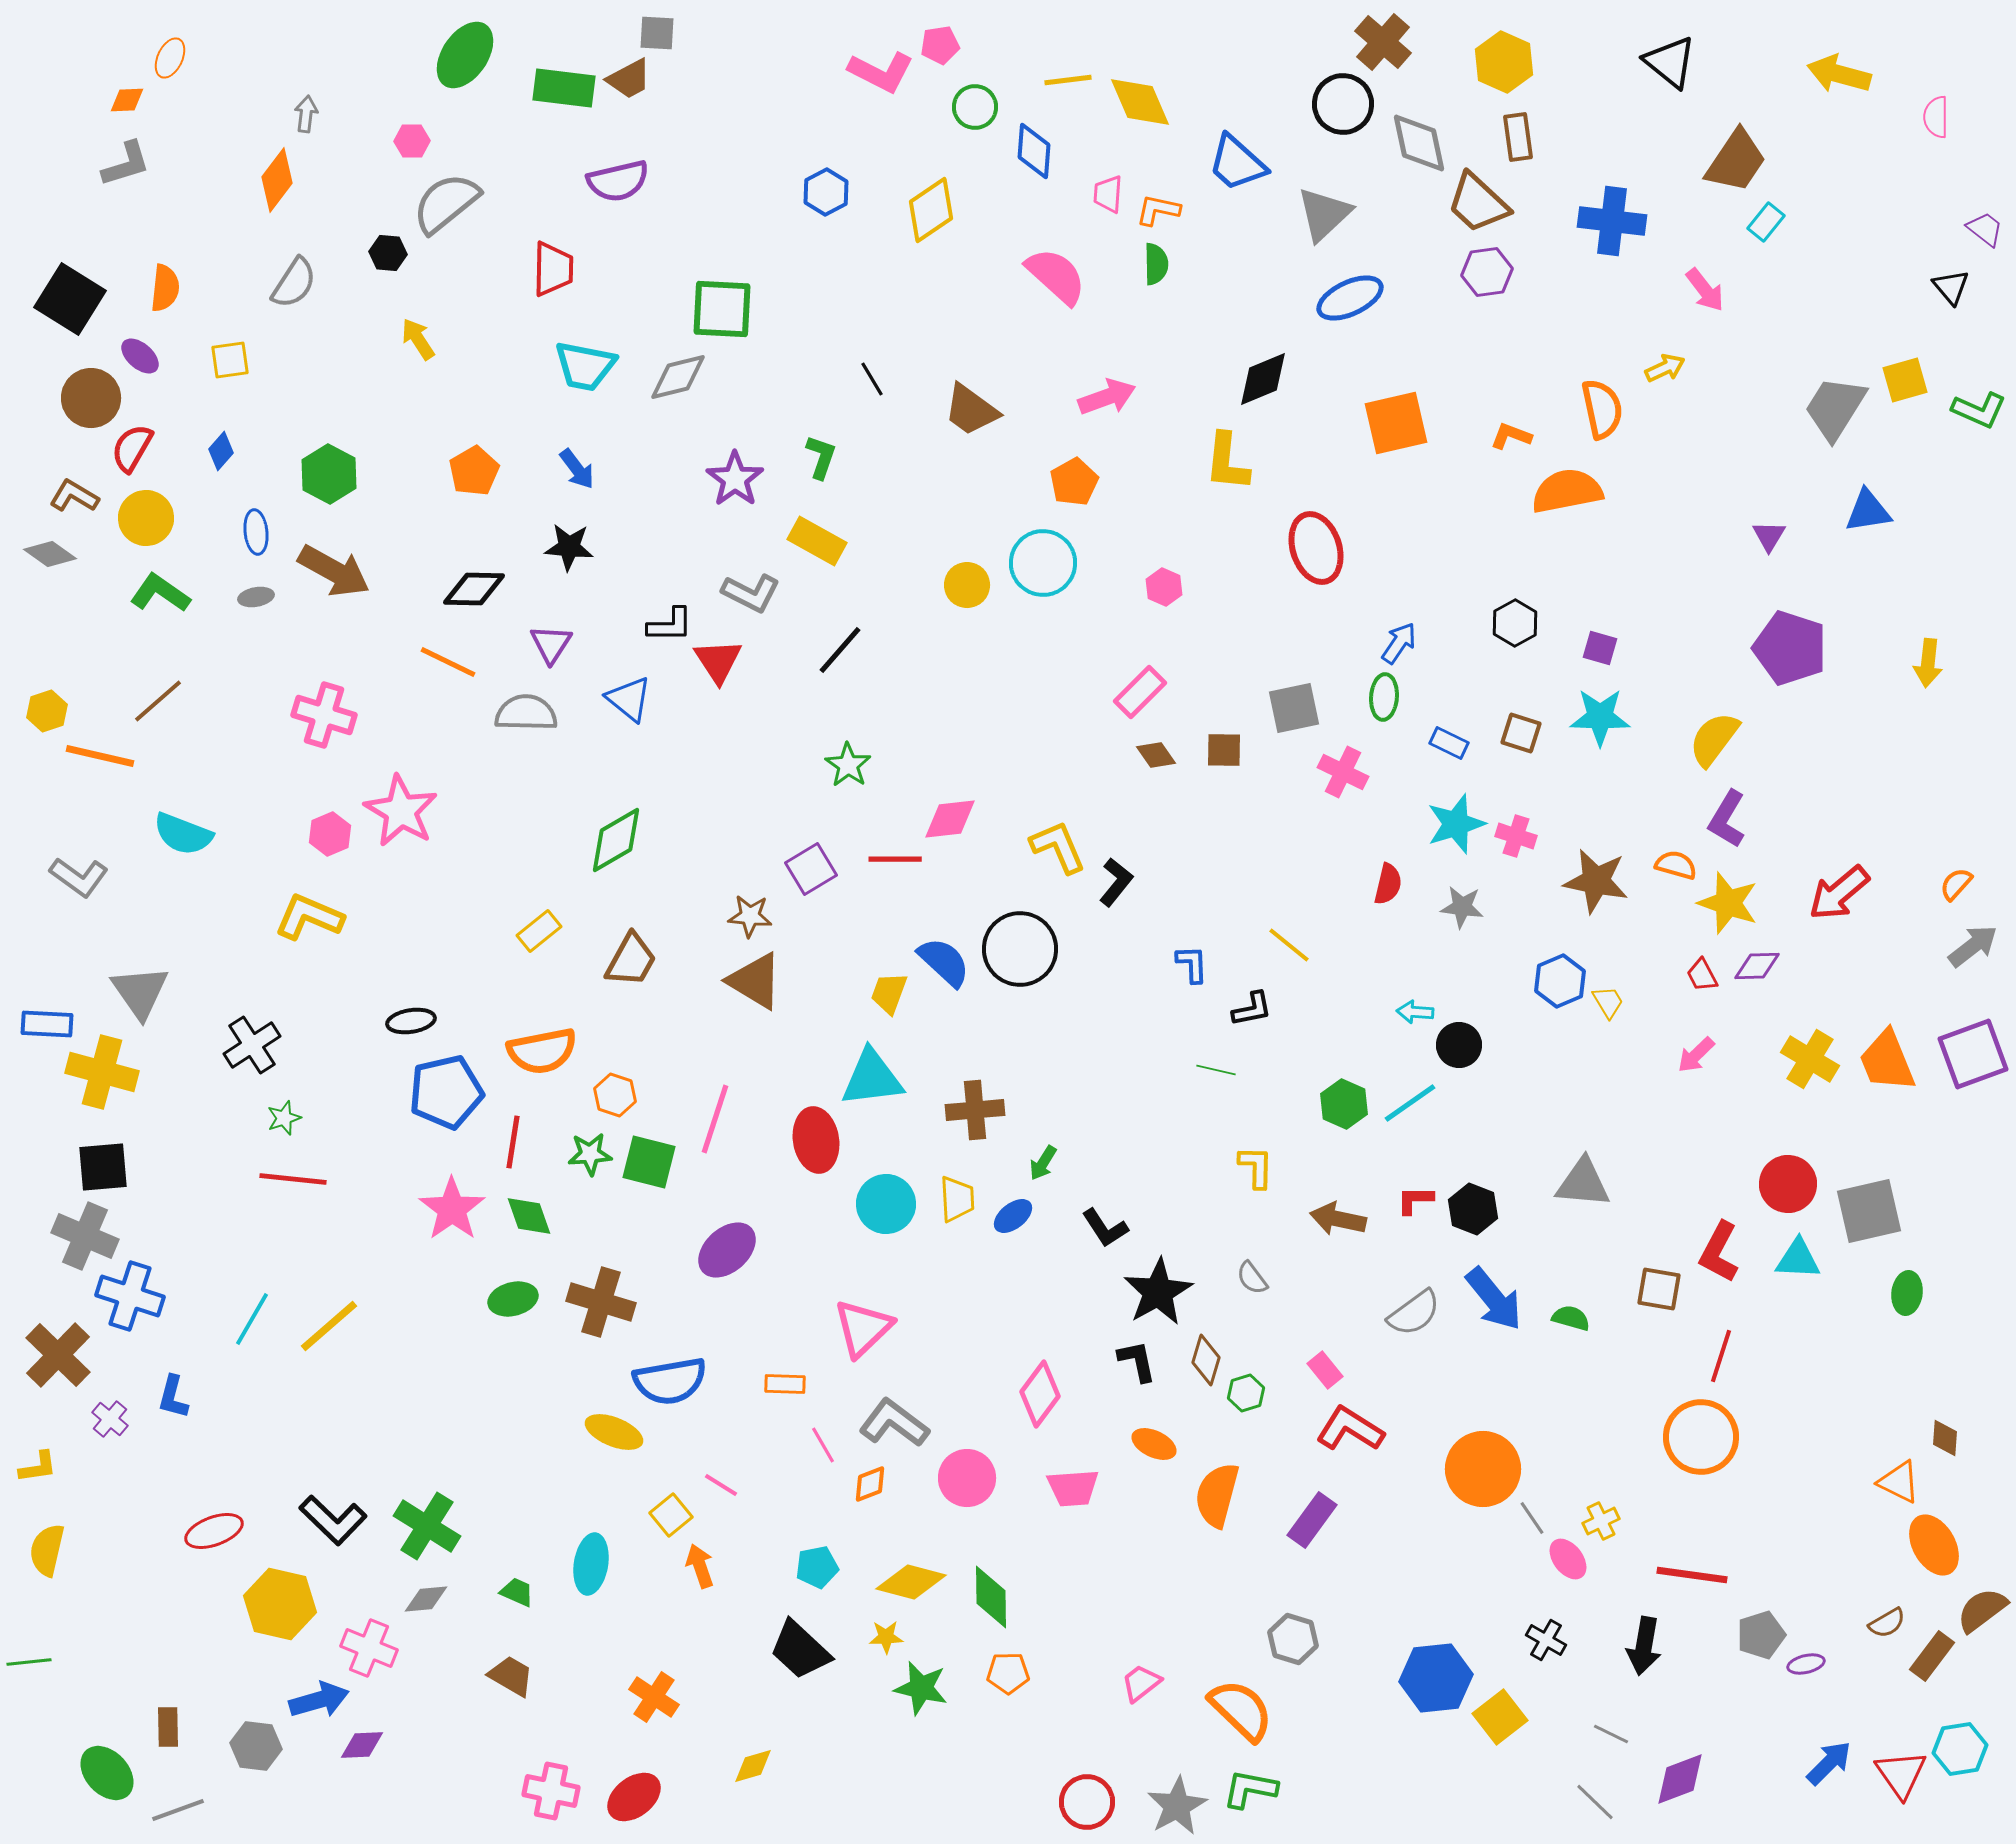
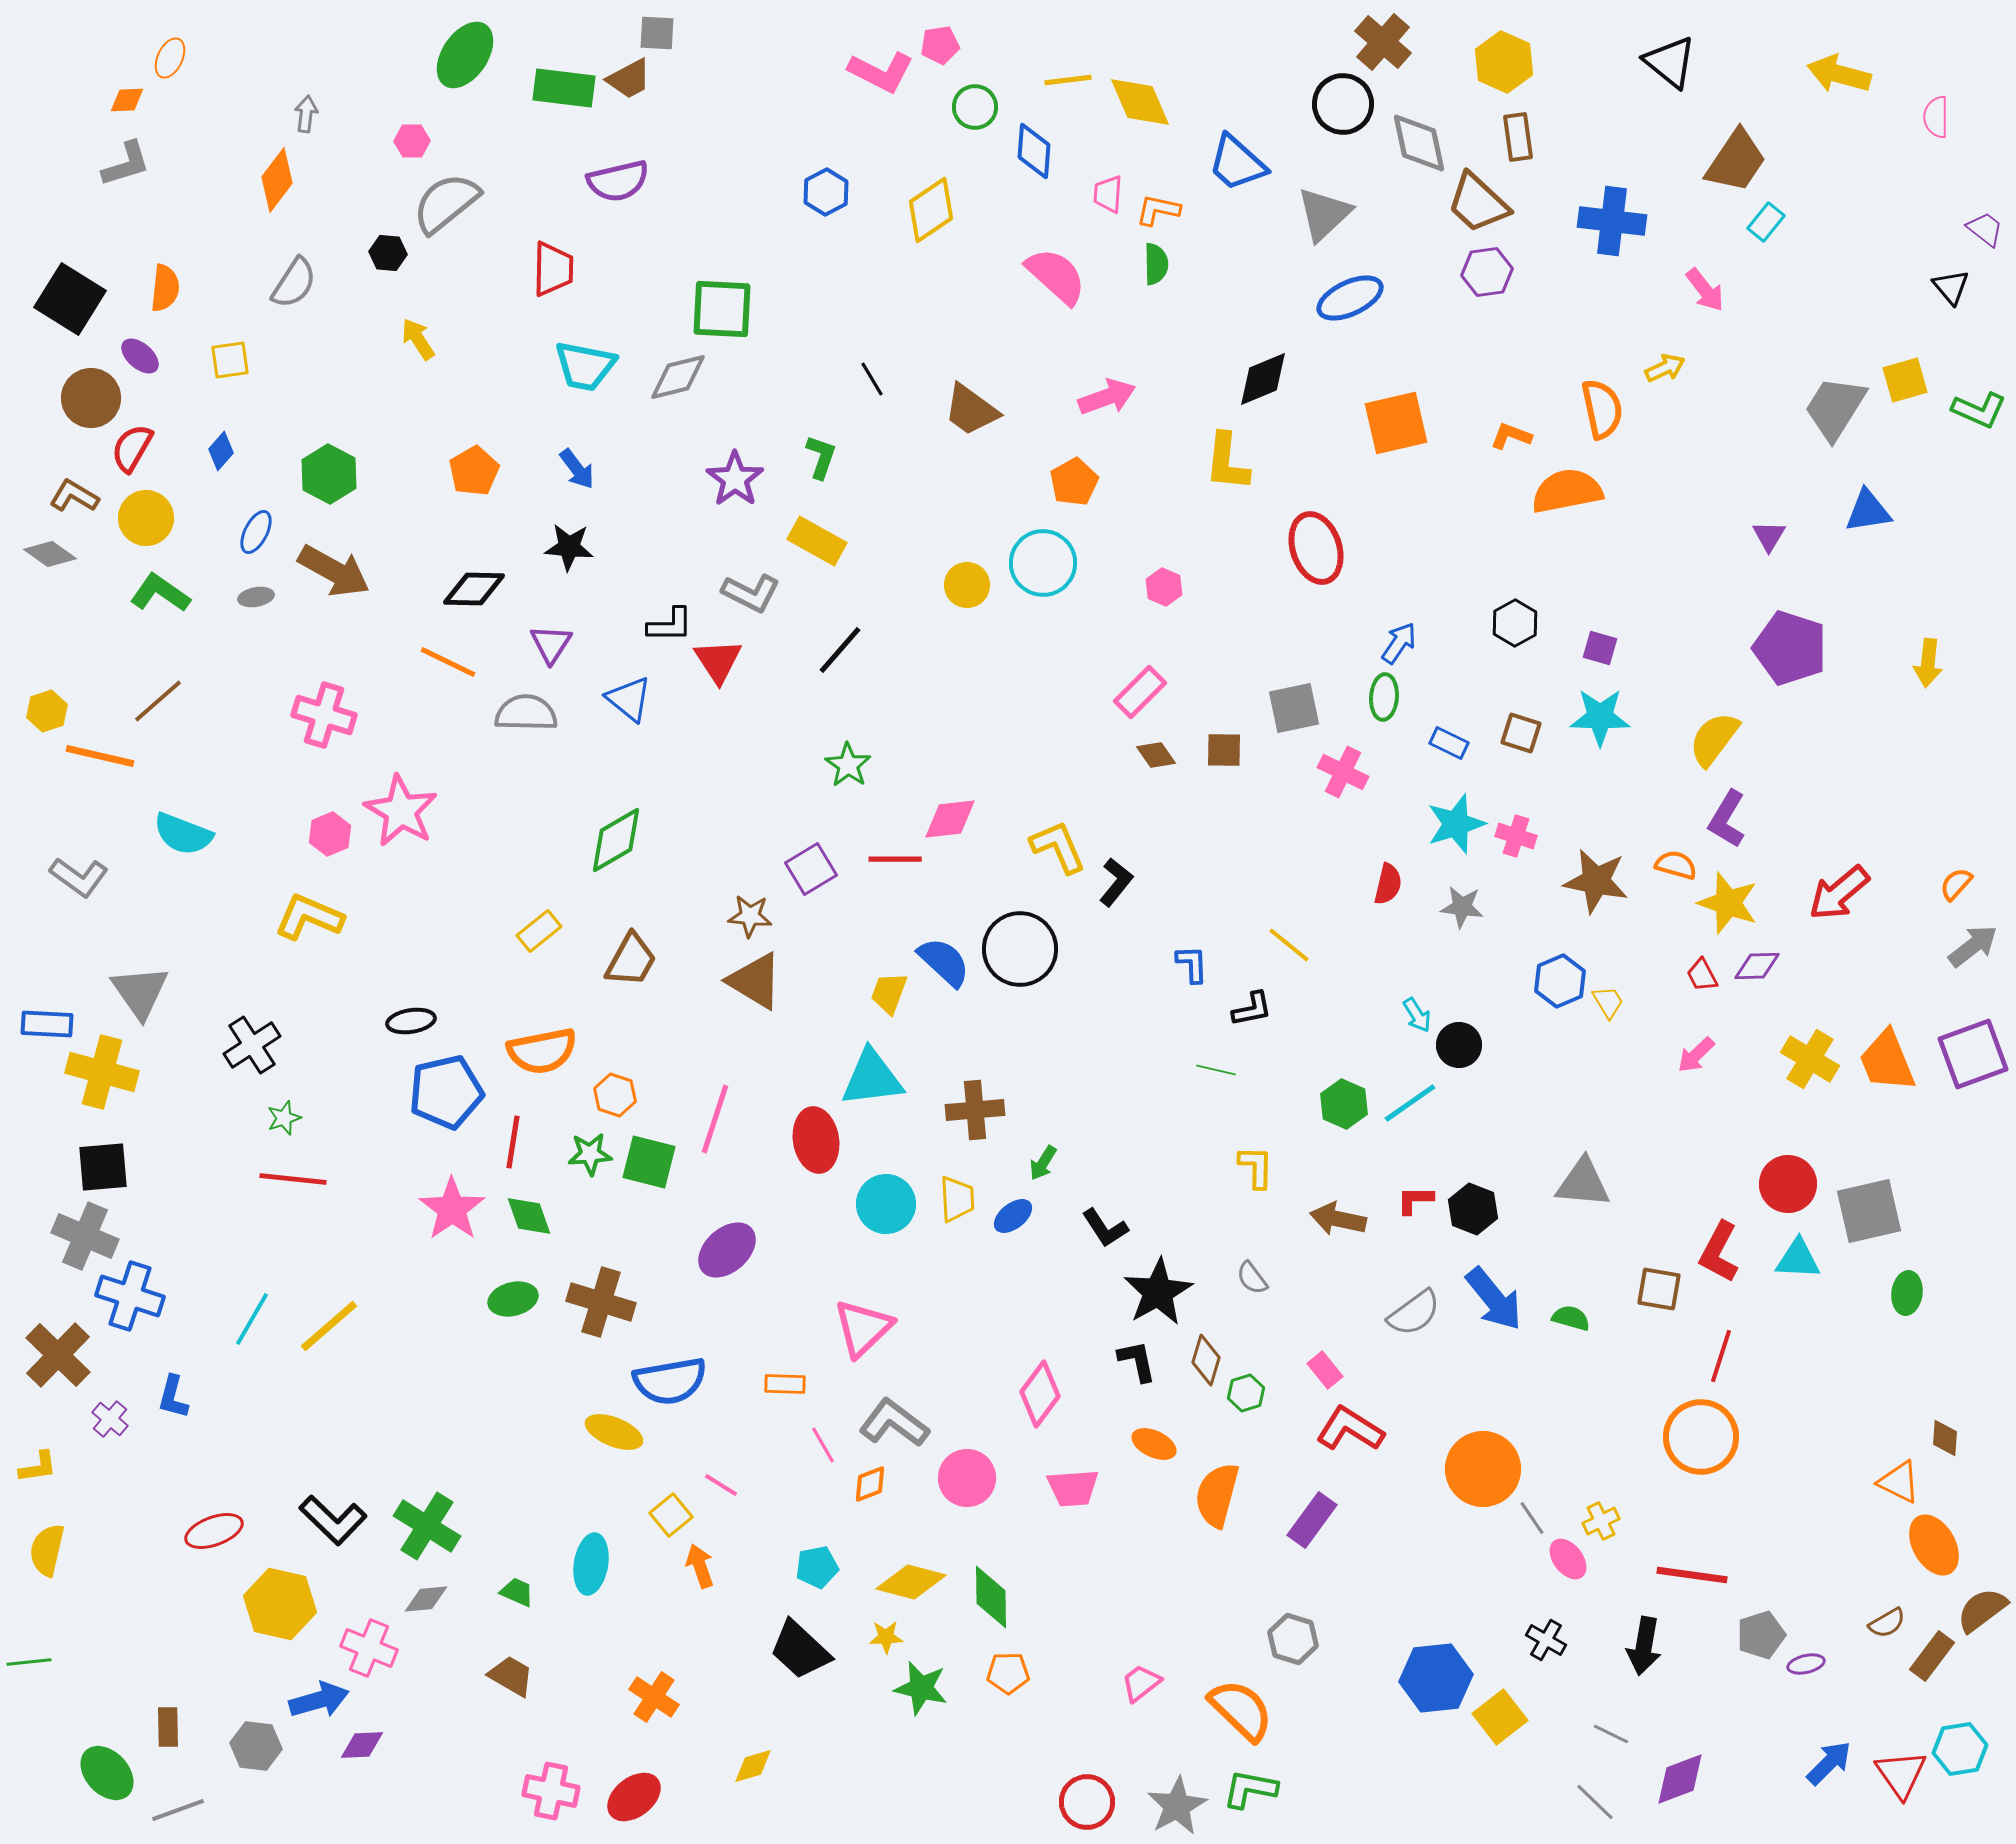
blue ellipse at (256, 532): rotated 33 degrees clockwise
cyan arrow at (1415, 1012): moved 2 px right, 3 px down; rotated 126 degrees counterclockwise
